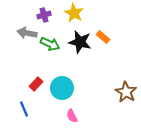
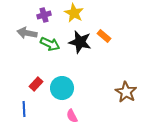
orange rectangle: moved 1 px right, 1 px up
blue line: rotated 21 degrees clockwise
